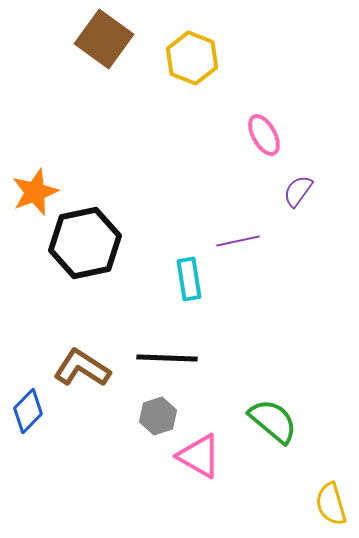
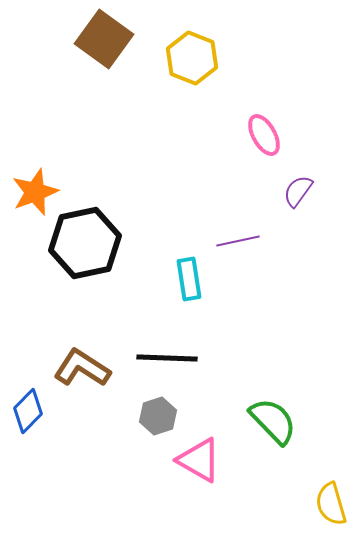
green semicircle: rotated 6 degrees clockwise
pink triangle: moved 4 px down
